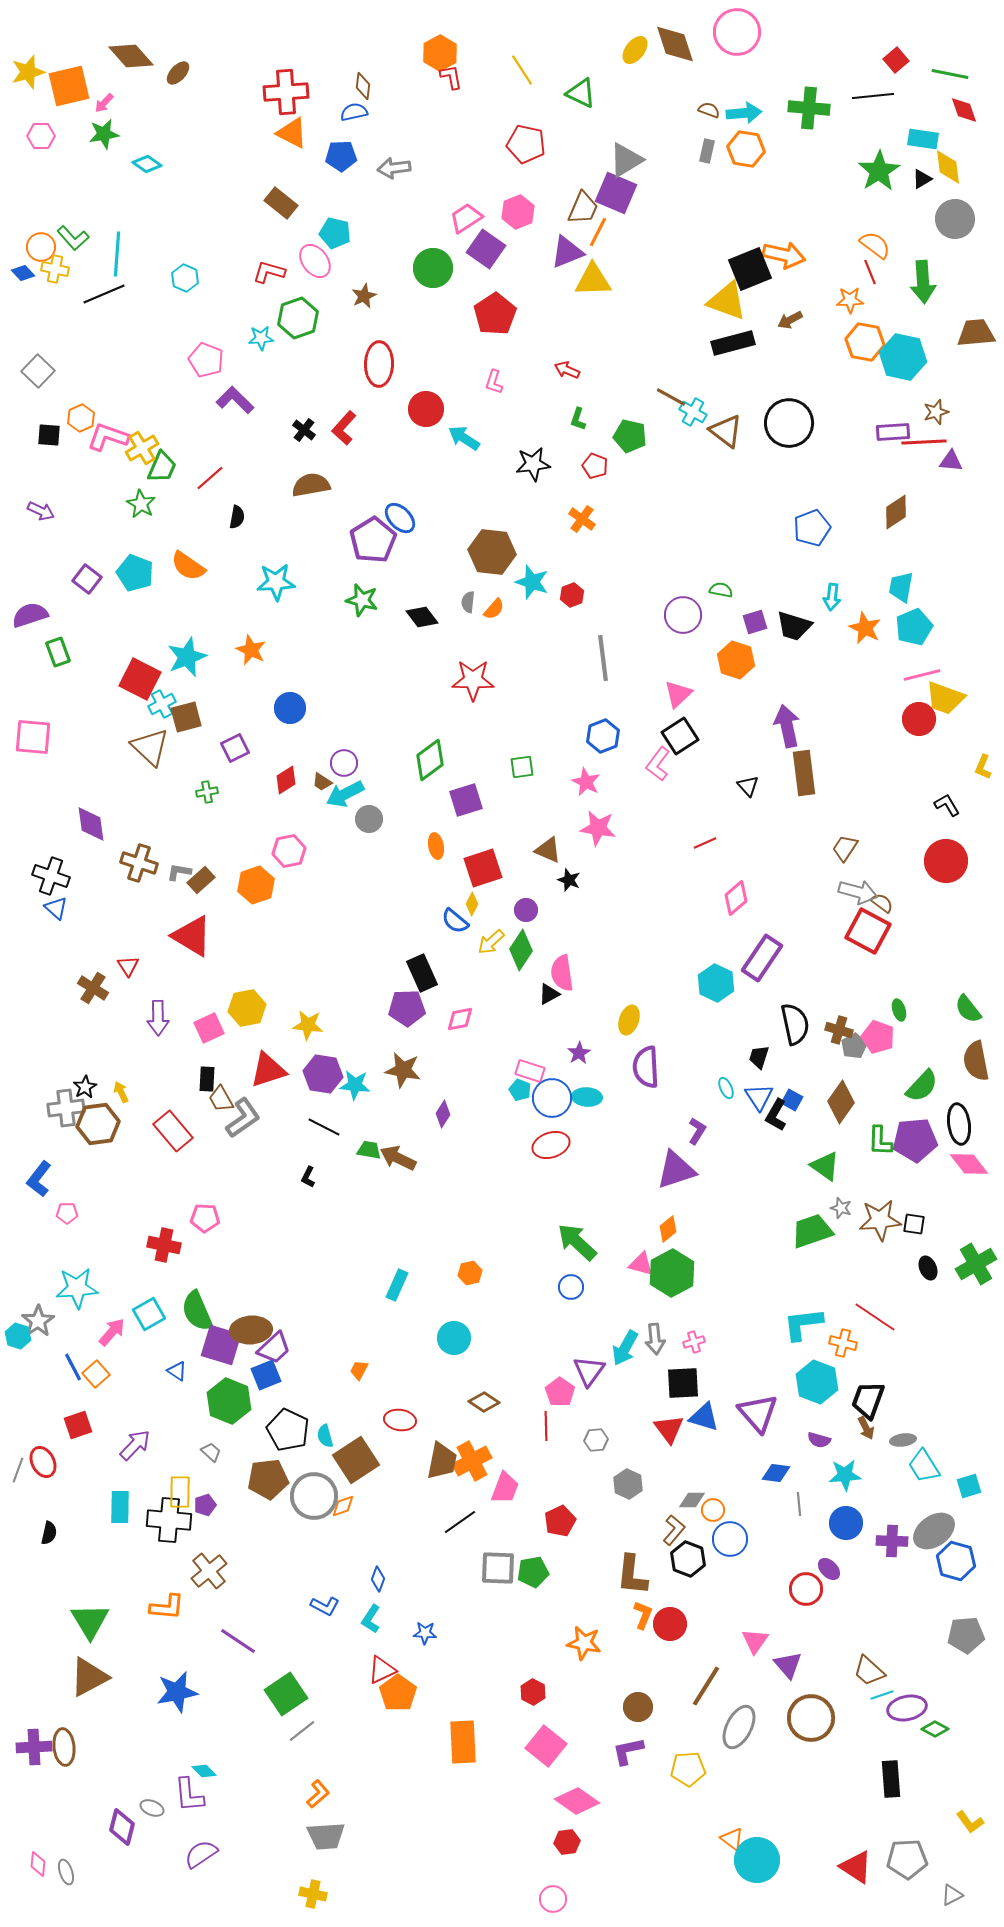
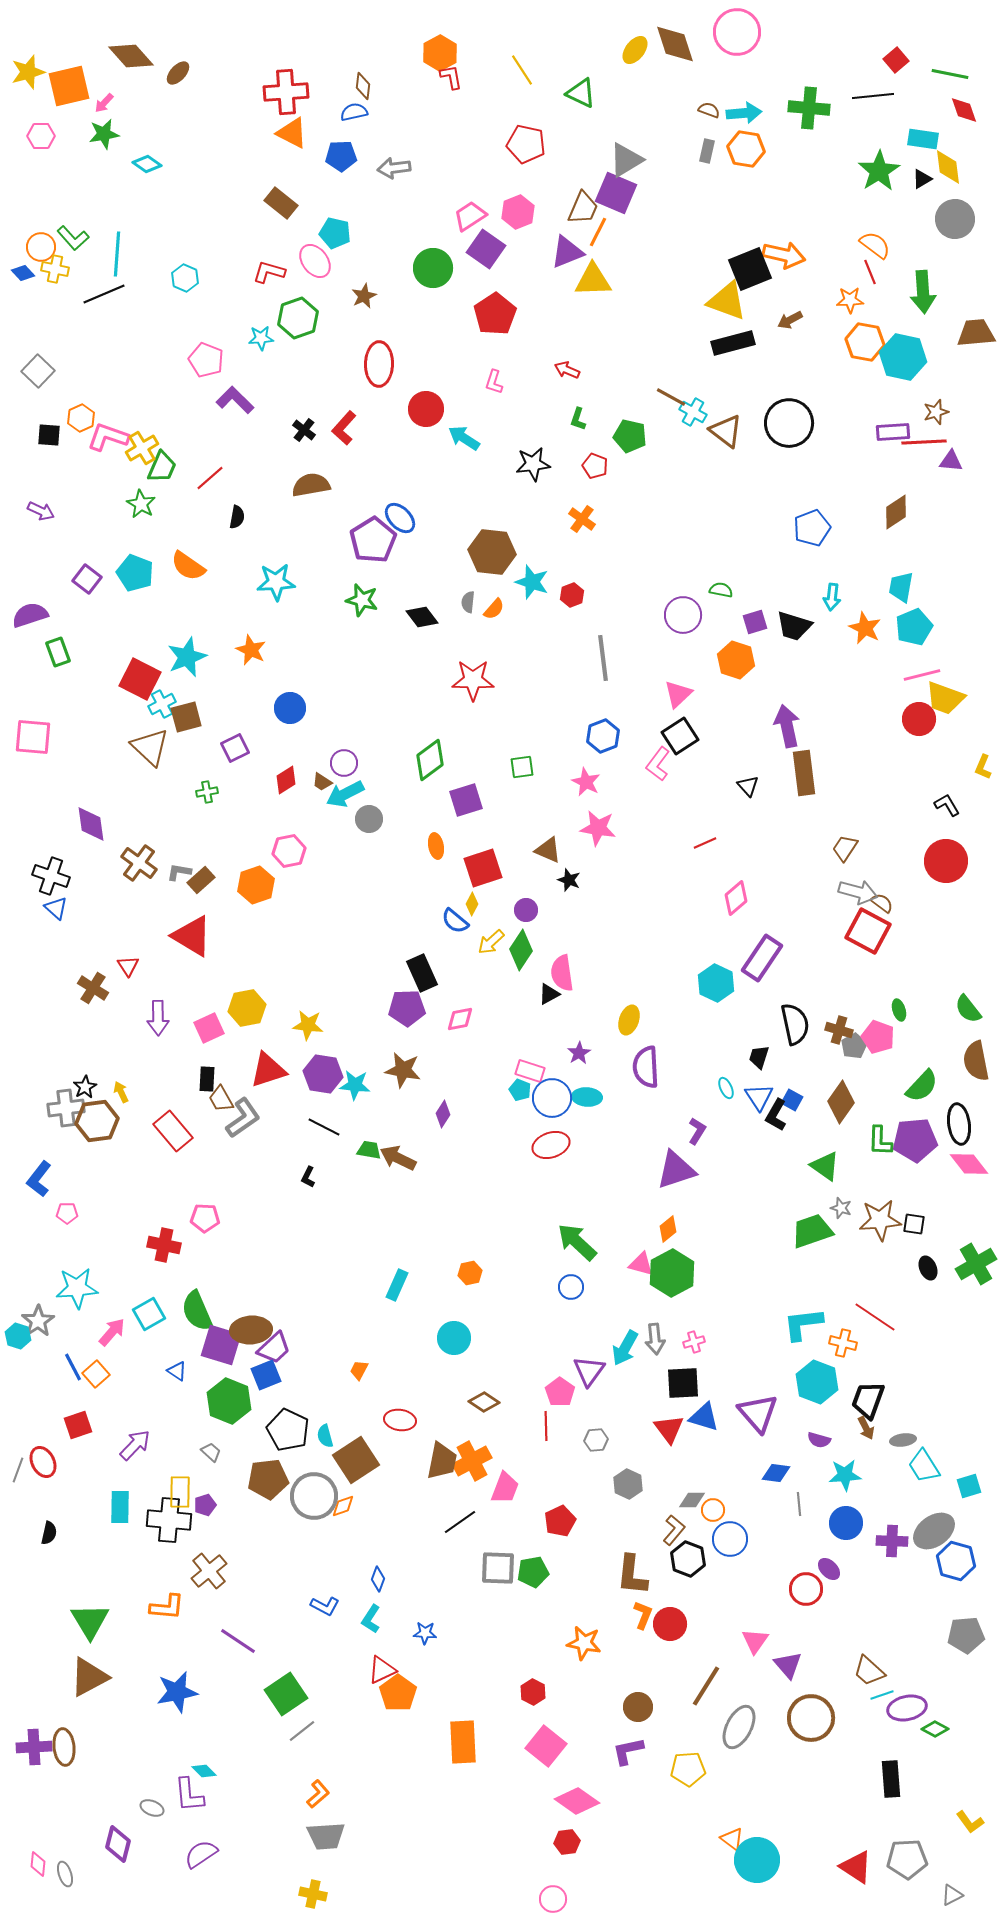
pink trapezoid at (466, 218): moved 4 px right, 2 px up
green arrow at (923, 282): moved 10 px down
brown cross at (139, 863): rotated 18 degrees clockwise
brown hexagon at (98, 1124): moved 1 px left, 3 px up
purple diamond at (122, 1827): moved 4 px left, 17 px down
gray ellipse at (66, 1872): moved 1 px left, 2 px down
